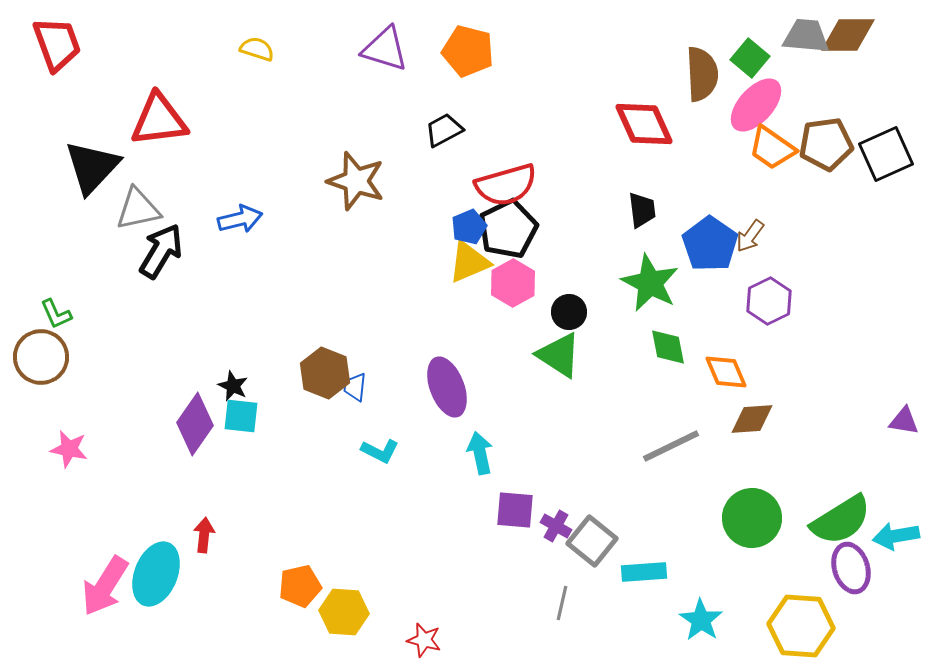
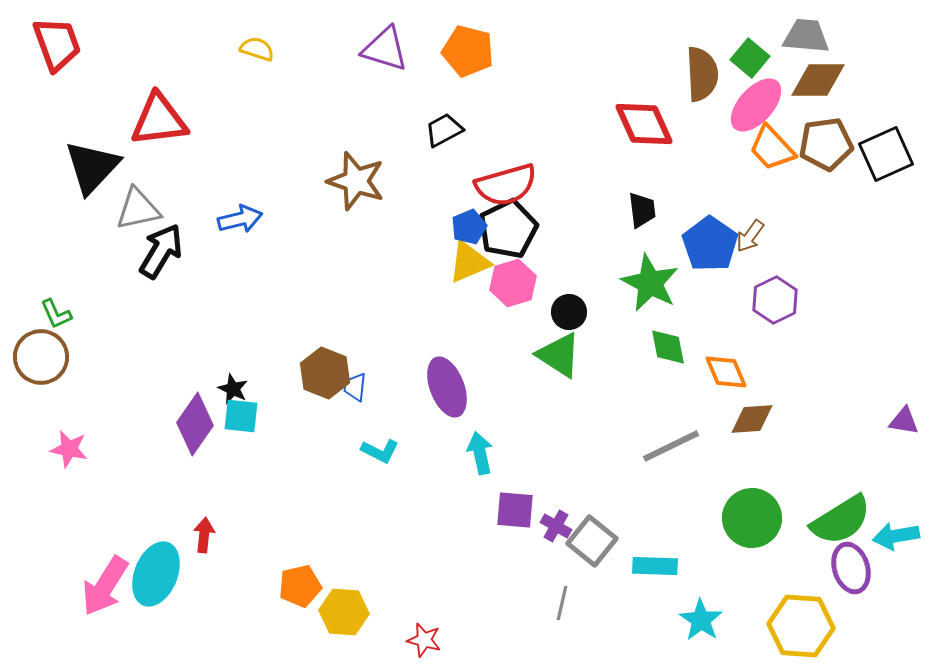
brown diamond at (848, 35): moved 30 px left, 45 px down
orange trapezoid at (772, 148): rotated 12 degrees clockwise
pink hexagon at (513, 283): rotated 12 degrees clockwise
purple hexagon at (769, 301): moved 6 px right, 1 px up
black star at (233, 386): moved 3 px down
cyan rectangle at (644, 572): moved 11 px right, 6 px up; rotated 6 degrees clockwise
